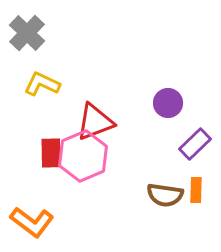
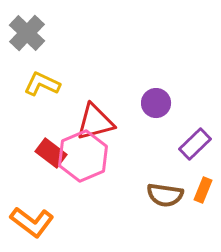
purple circle: moved 12 px left
red triangle: rotated 6 degrees clockwise
red rectangle: rotated 52 degrees counterclockwise
orange rectangle: moved 7 px right; rotated 20 degrees clockwise
